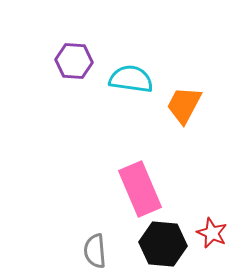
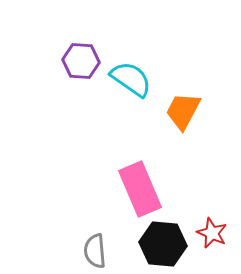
purple hexagon: moved 7 px right
cyan semicircle: rotated 27 degrees clockwise
orange trapezoid: moved 1 px left, 6 px down
